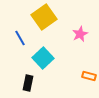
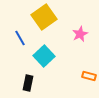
cyan square: moved 1 px right, 2 px up
